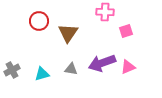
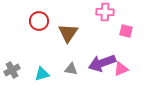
pink square: rotated 32 degrees clockwise
pink triangle: moved 7 px left, 2 px down
